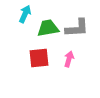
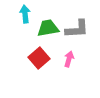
cyan arrow: rotated 30 degrees counterclockwise
gray L-shape: moved 1 px down
red square: rotated 35 degrees counterclockwise
